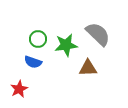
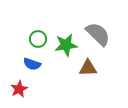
blue semicircle: moved 1 px left, 2 px down
